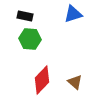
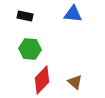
blue triangle: rotated 24 degrees clockwise
green hexagon: moved 10 px down
